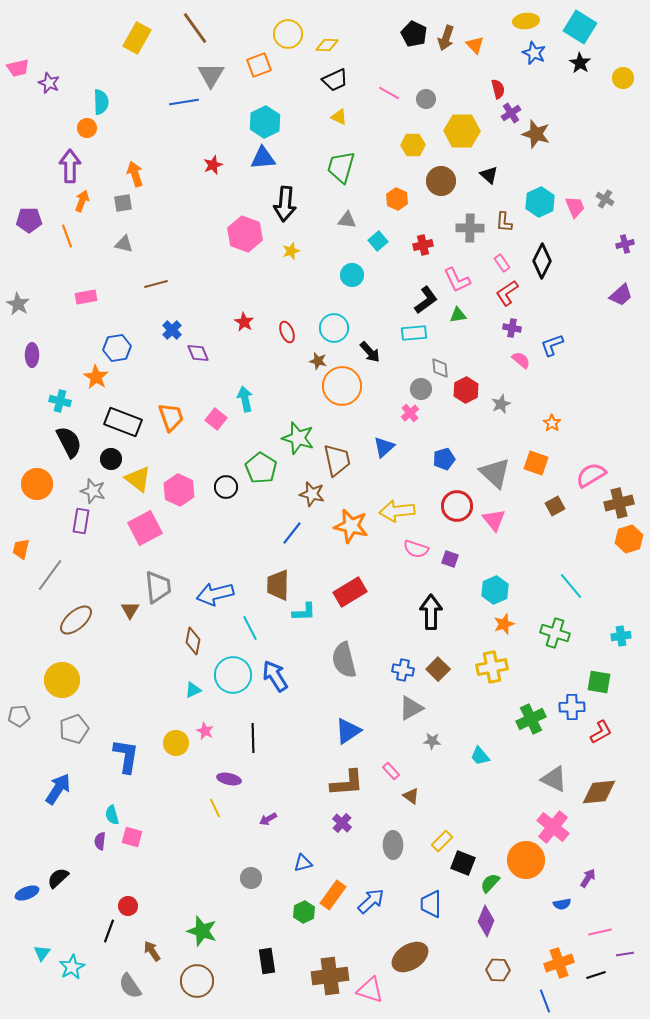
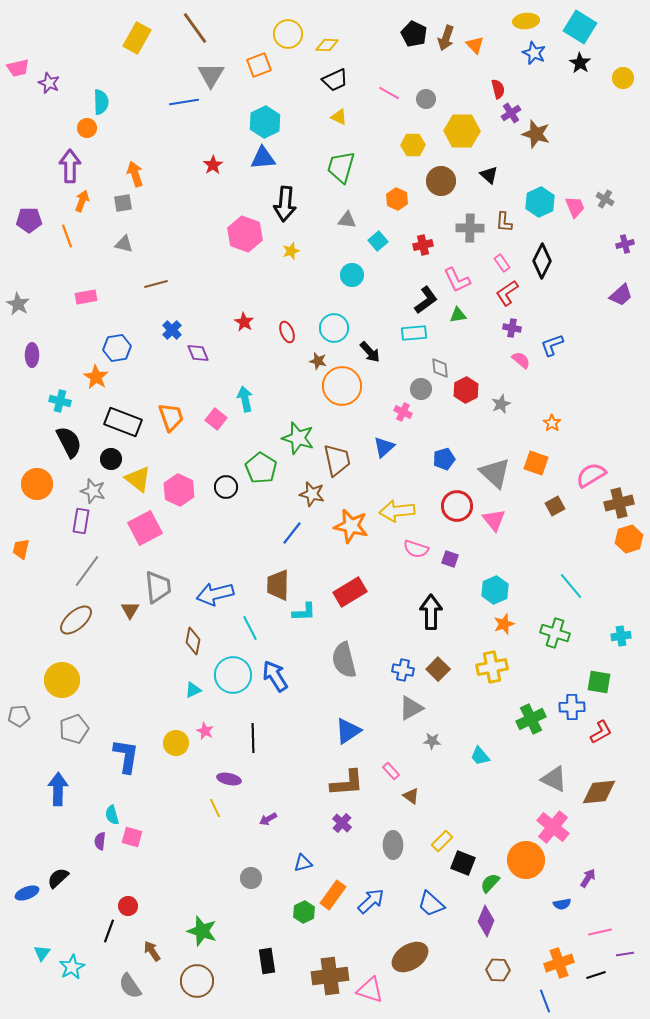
red star at (213, 165): rotated 12 degrees counterclockwise
pink cross at (410, 413): moved 7 px left, 1 px up; rotated 24 degrees counterclockwise
gray line at (50, 575): moved 37 px right, 4 px up
blue arrow at (58, 789): rotated 32 degrees counterclockwise
blue trapezoid at (431, 904): rotated 48 degrees counterclockwise
